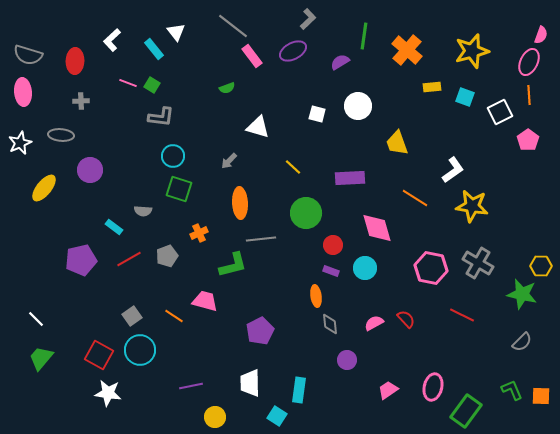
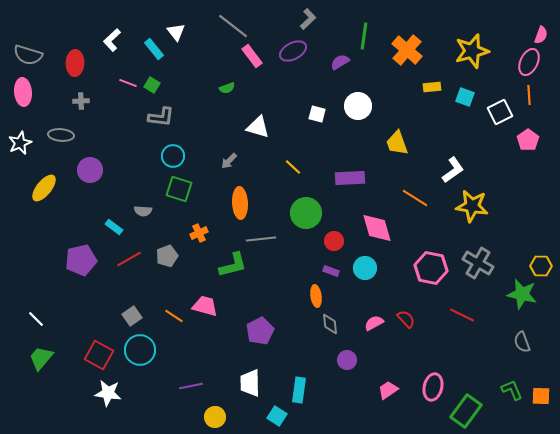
red ellipse at (75, 61): moved 2 px down
red circle at (333, 245): moved 1 px right, 4 px up
pink trapezoid at (205, 301): moved 5 px down
gray semicircle at (522, 342): rotated 115 degrees clockwise
